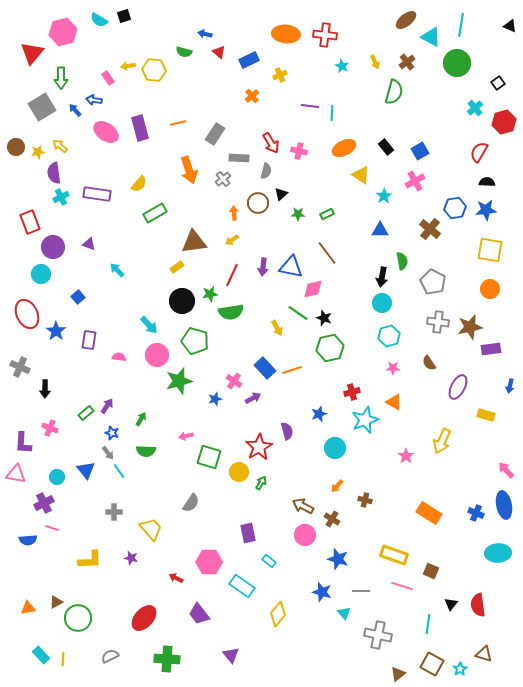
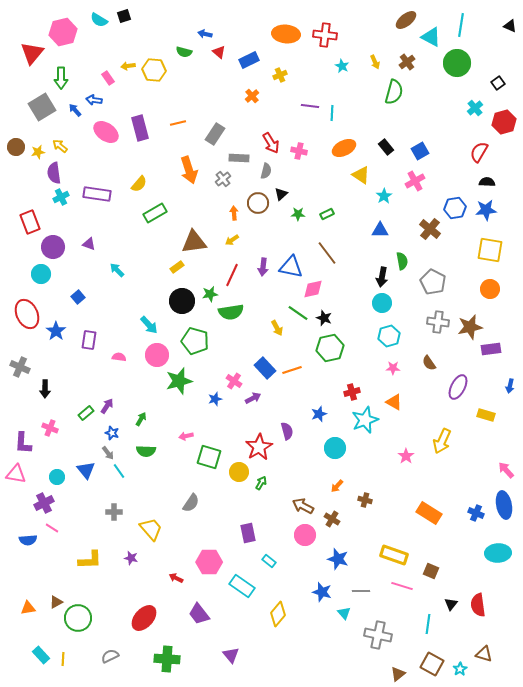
pink line at (52, 528): rotated 16 degrees clockwise
